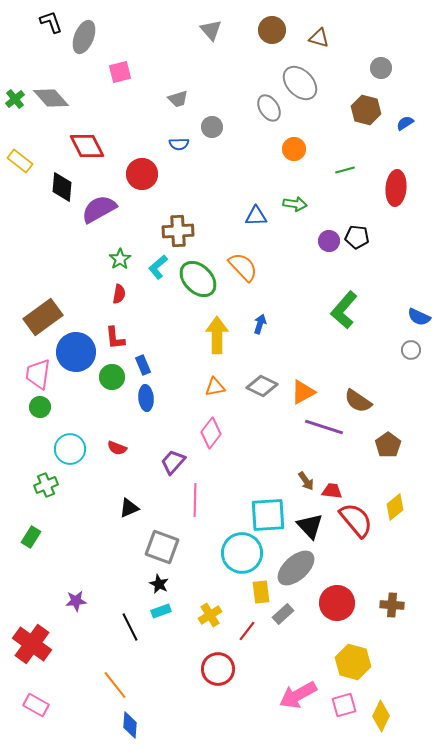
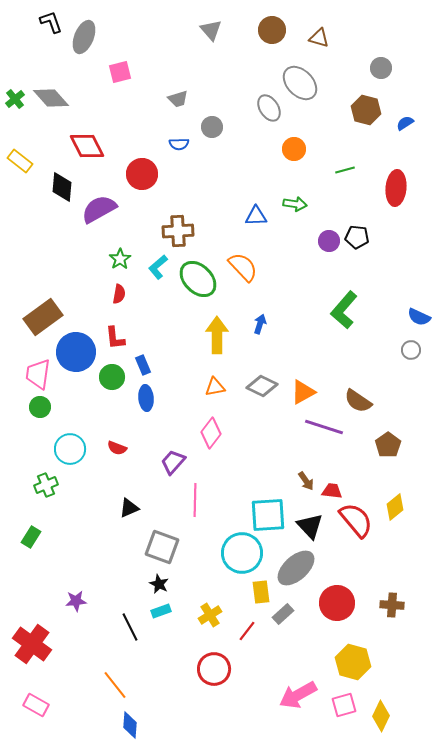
red circle at (218, 669): moved 4 px left
